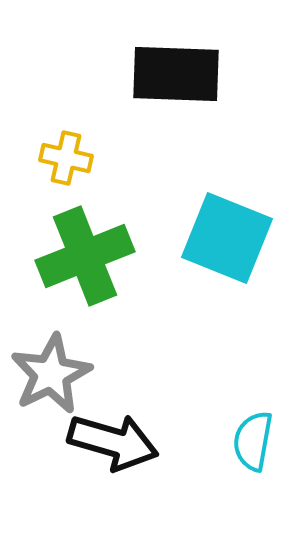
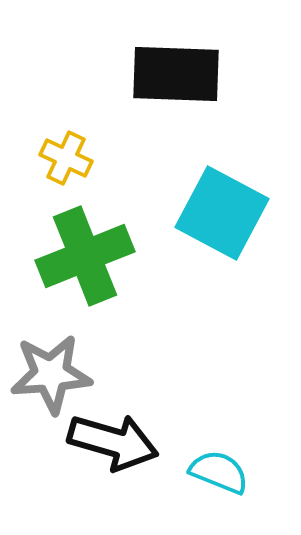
yellow cross: rotated 12 degrees clockwise
cyan square: moved 5 px left, 25 px up; rotated 6 degrees clockwise
gray star: rotated 22 degrees clockwise
cyan semicircle: moved 34 px left, 31 px down; rotated 102 degrees clockwise
